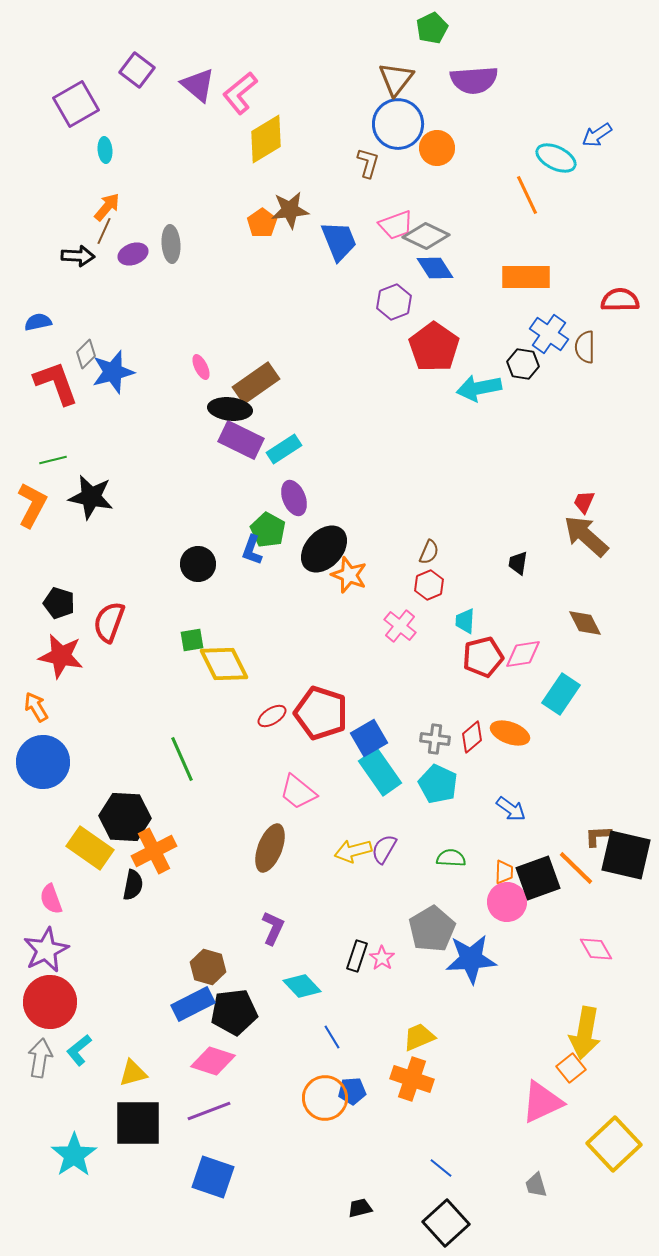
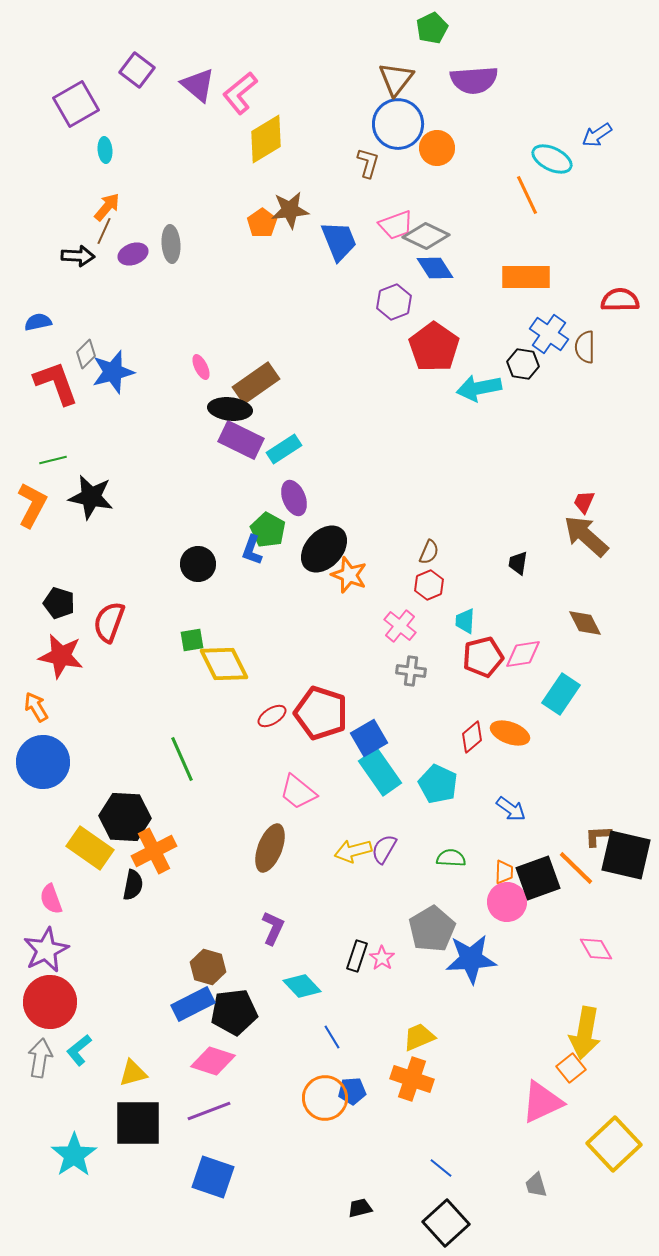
cyan ellipse at (556, 158): moved 4 px left, 1 px down
gray cross at (435, 739): moved 24 px left, 68 px up
